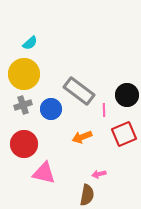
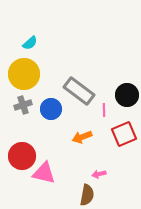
red circle: moved 2 px left, 12 px down
